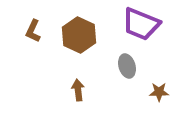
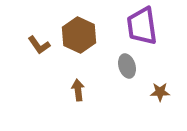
purple trapezoid: moved 1 px right, 2 px down; rotated 60 degrees clockwise
brown L-shape: moved 6 px right, 14 px down; rotated 60 degrees counterclockwise
brown star: moved 1 px right
